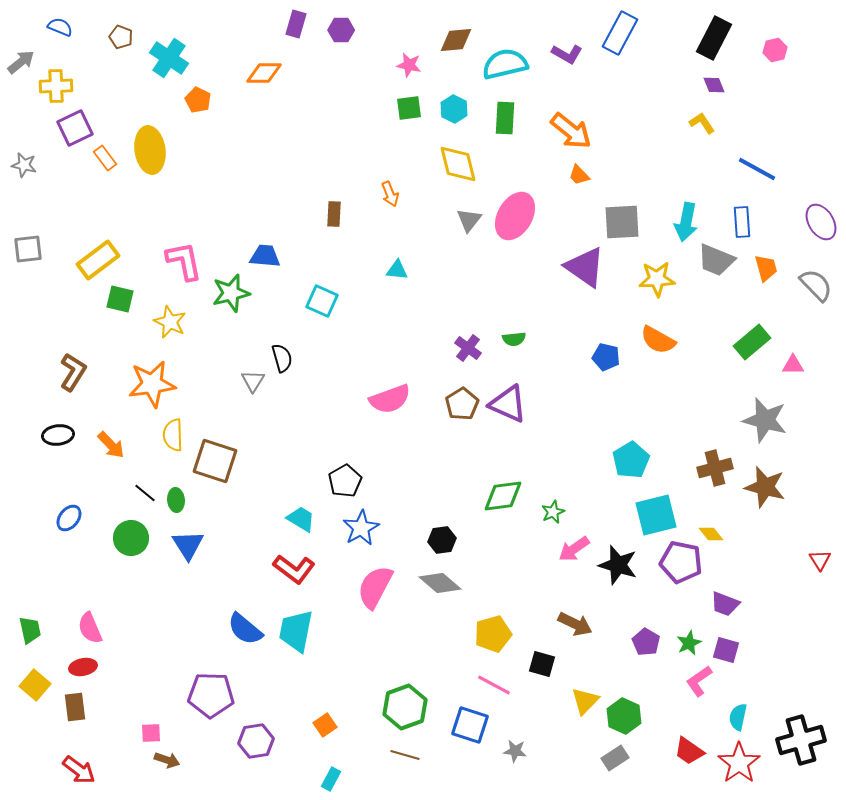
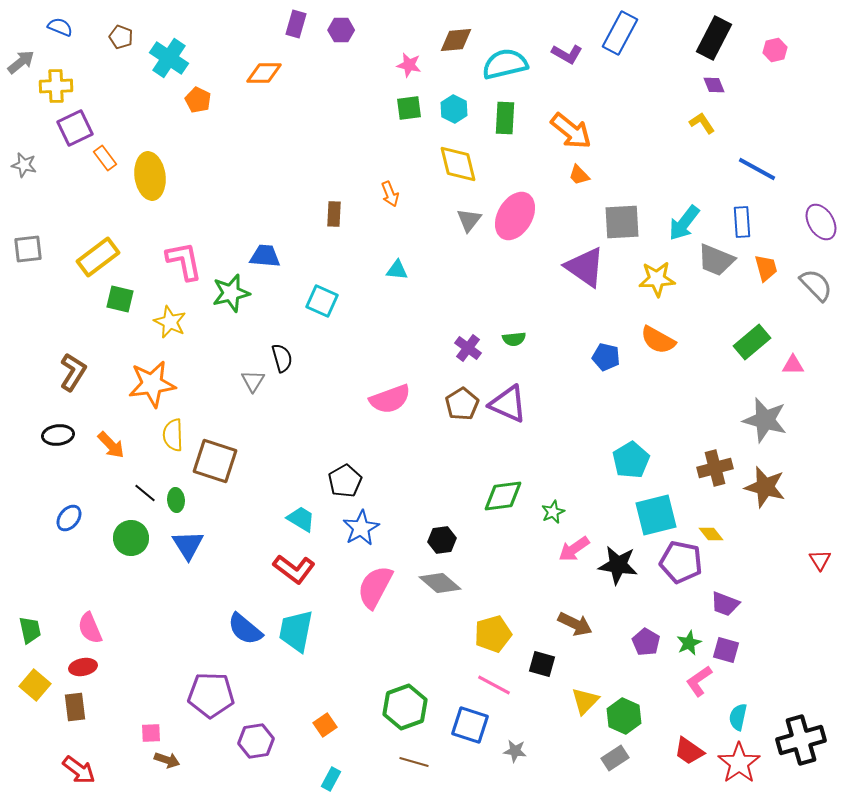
yellow ellipse at (150, 150): moved 26 px down
cyan arrow at (686, 222): moved 2 px left, 1 px down; rotated 27 degrees clockwise
yellow rectangle at (98, 260): moved 3 px up
black star at (618, 565): rotated 9 degrees counterclockwise
brown line at (405, 755): moved 9 px right, 7 px down
